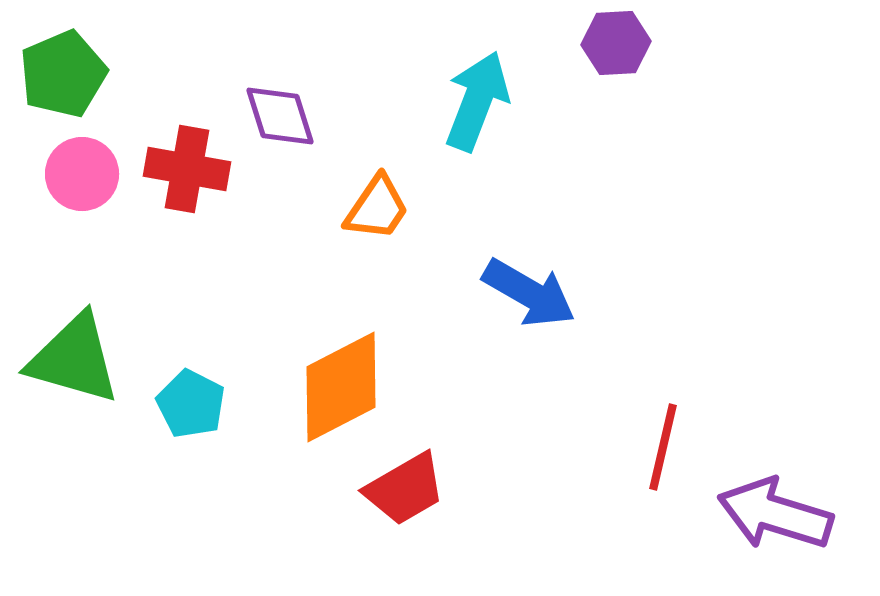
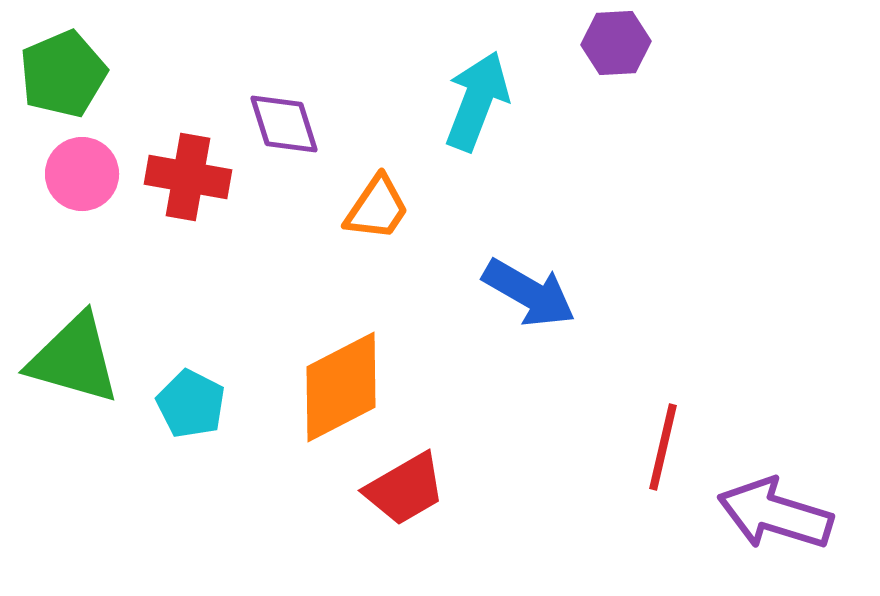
purple diamond: moved 4 px right, 8 px down
red cross: moved 1 px right, 8 px down
